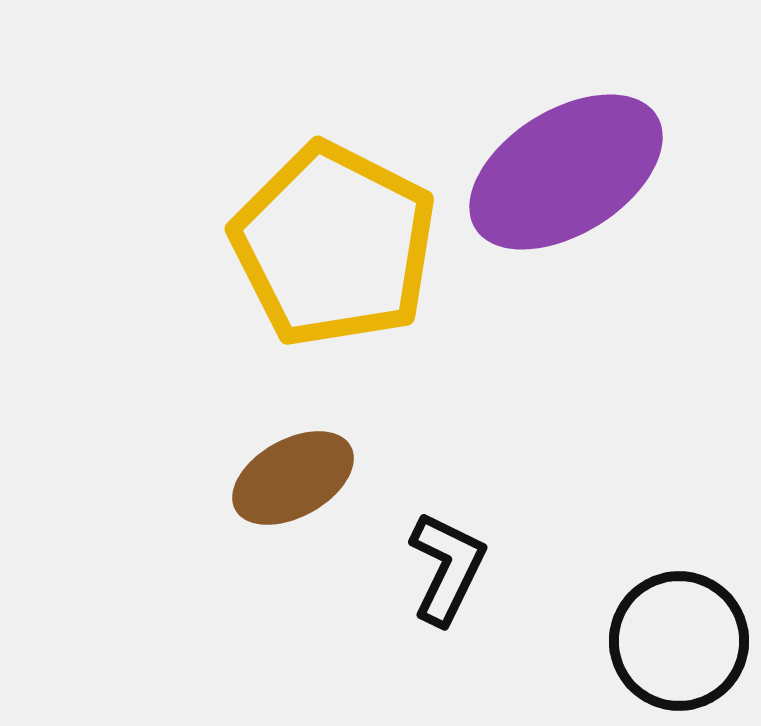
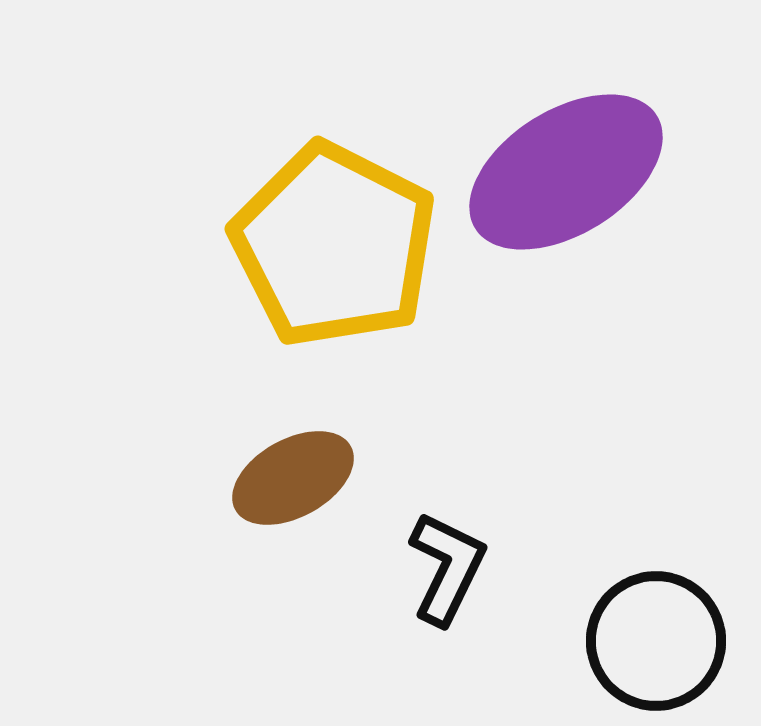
black circle: moved 23 px left
